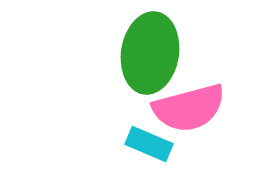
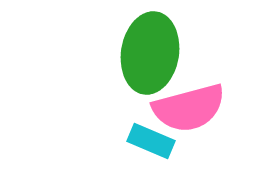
cyan rectangle: moved 2 px right, 3 px up
